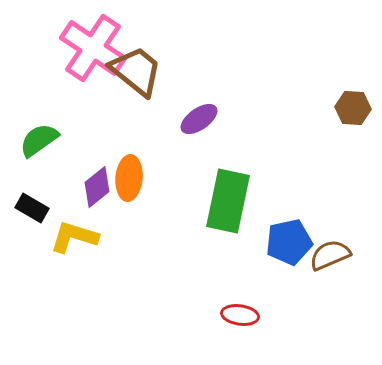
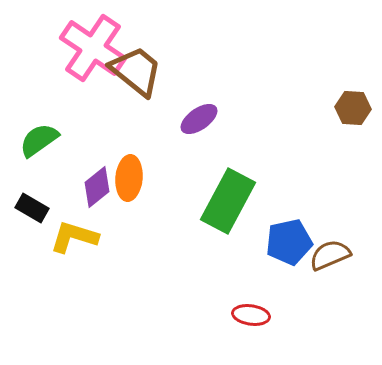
green rectangle: rotated 16 degrees clockwise
red ellipse: moved 11 px right
